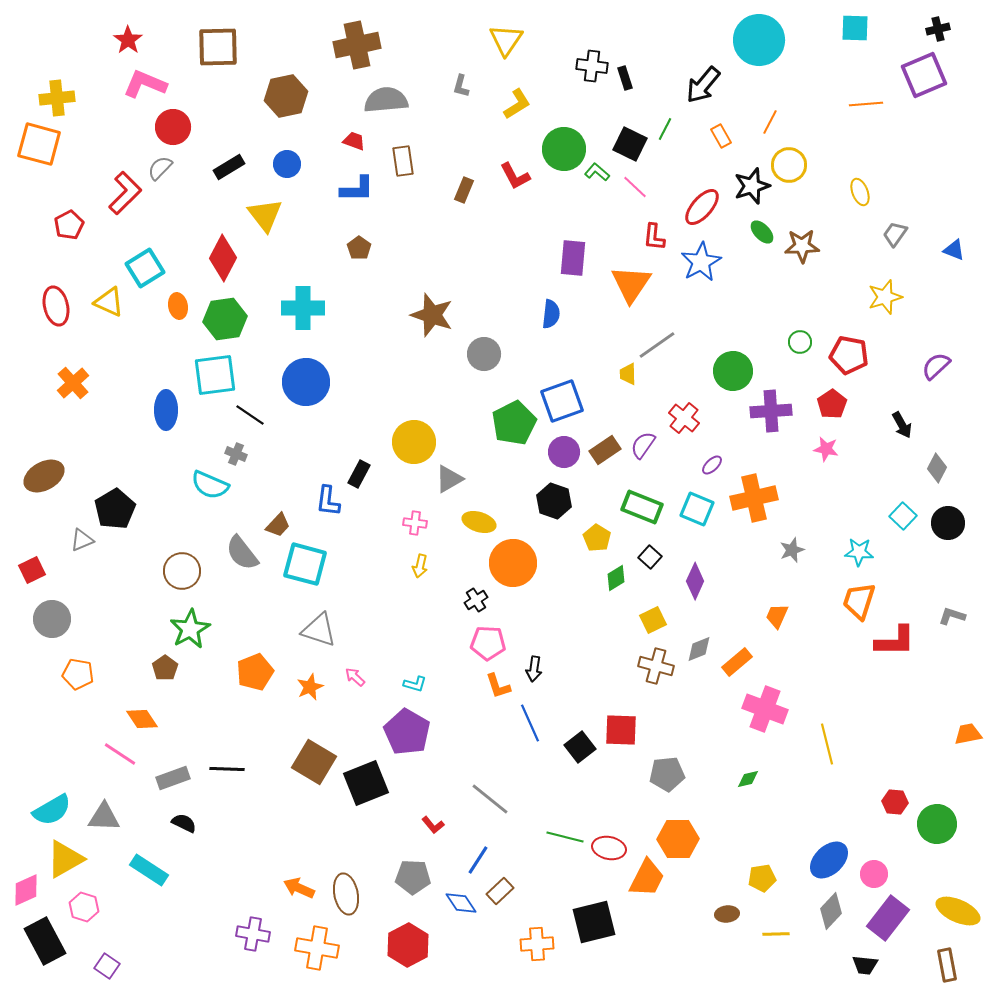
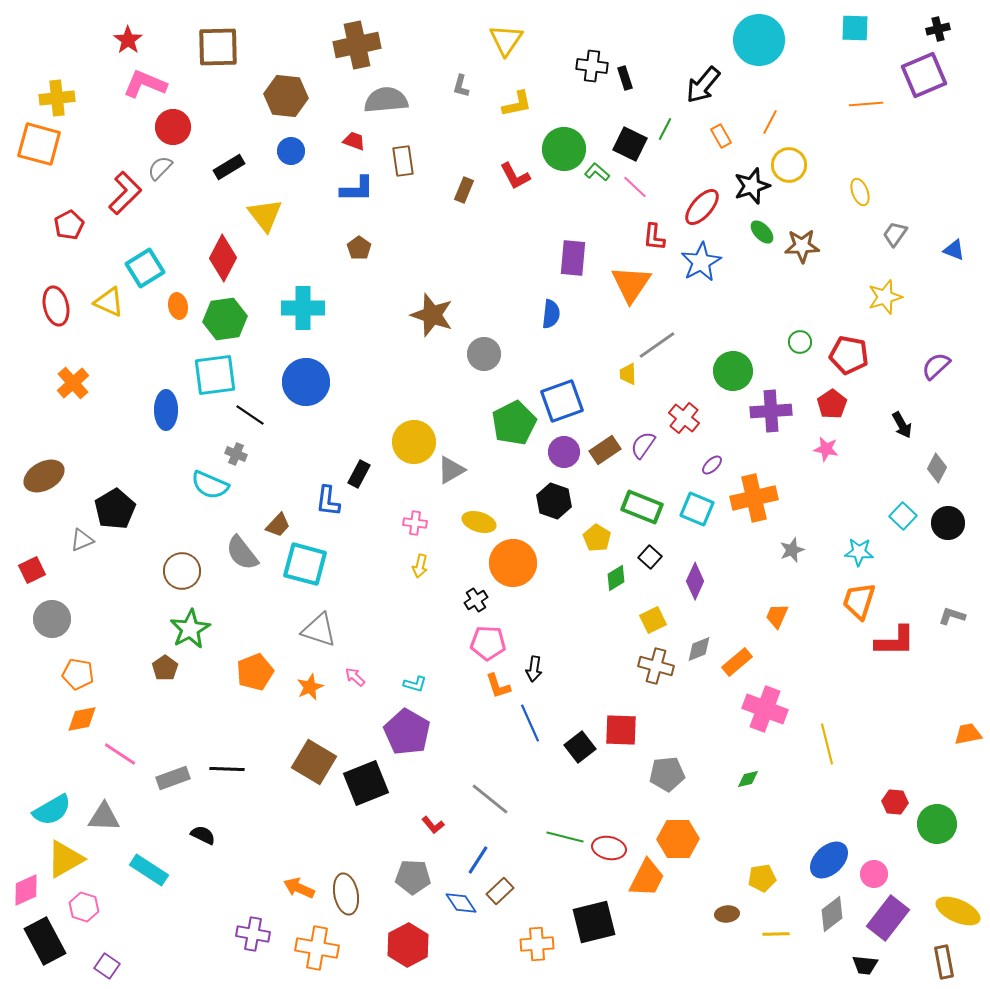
brown hexagon at (286, 96): rotated 18 degrees clockwise
yellow L-shape at (517, 104): rotated 20 degrees clockwise
blue circle at (287, 164): moved 4 px right, 13 px up
gray triangle at (449, 479): moved 2 px right, 9 px up
orange diamond at (142, 719): moved 60 px left; rotated 68 degrees counterclockwise
black semicircle at (184, 823): moved 19 px right, 12 px down
gray diamond at (831, 911): moved 1 px right, 3 px down; rotated 9 degrees clockwise
brown rectangle at (947, 965): moved 3 px left, 3 px up
